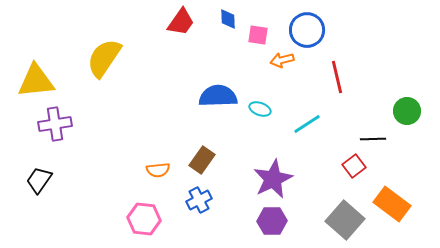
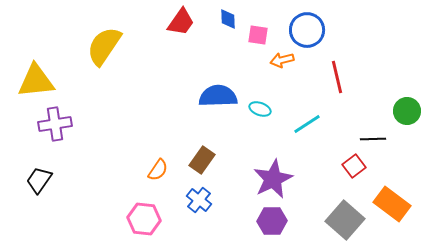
yellow semicircle: moved 12 px up
orange semicircle: rotated 50 degrees counterclockwise
blue cross: rotated 25 degrees counterclockwise
